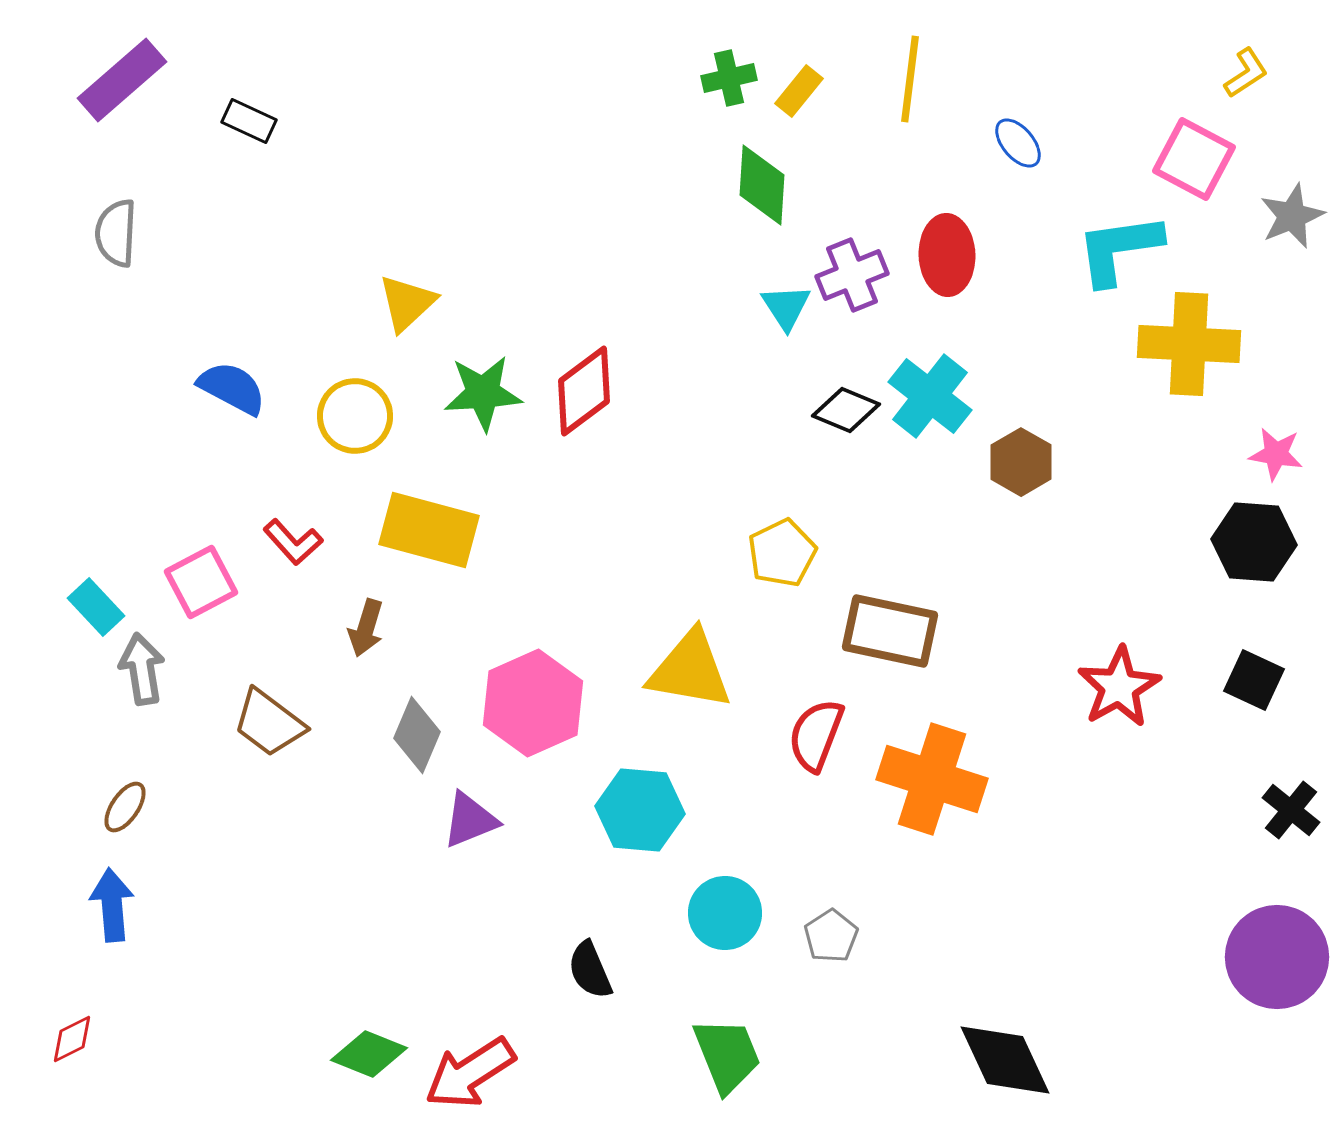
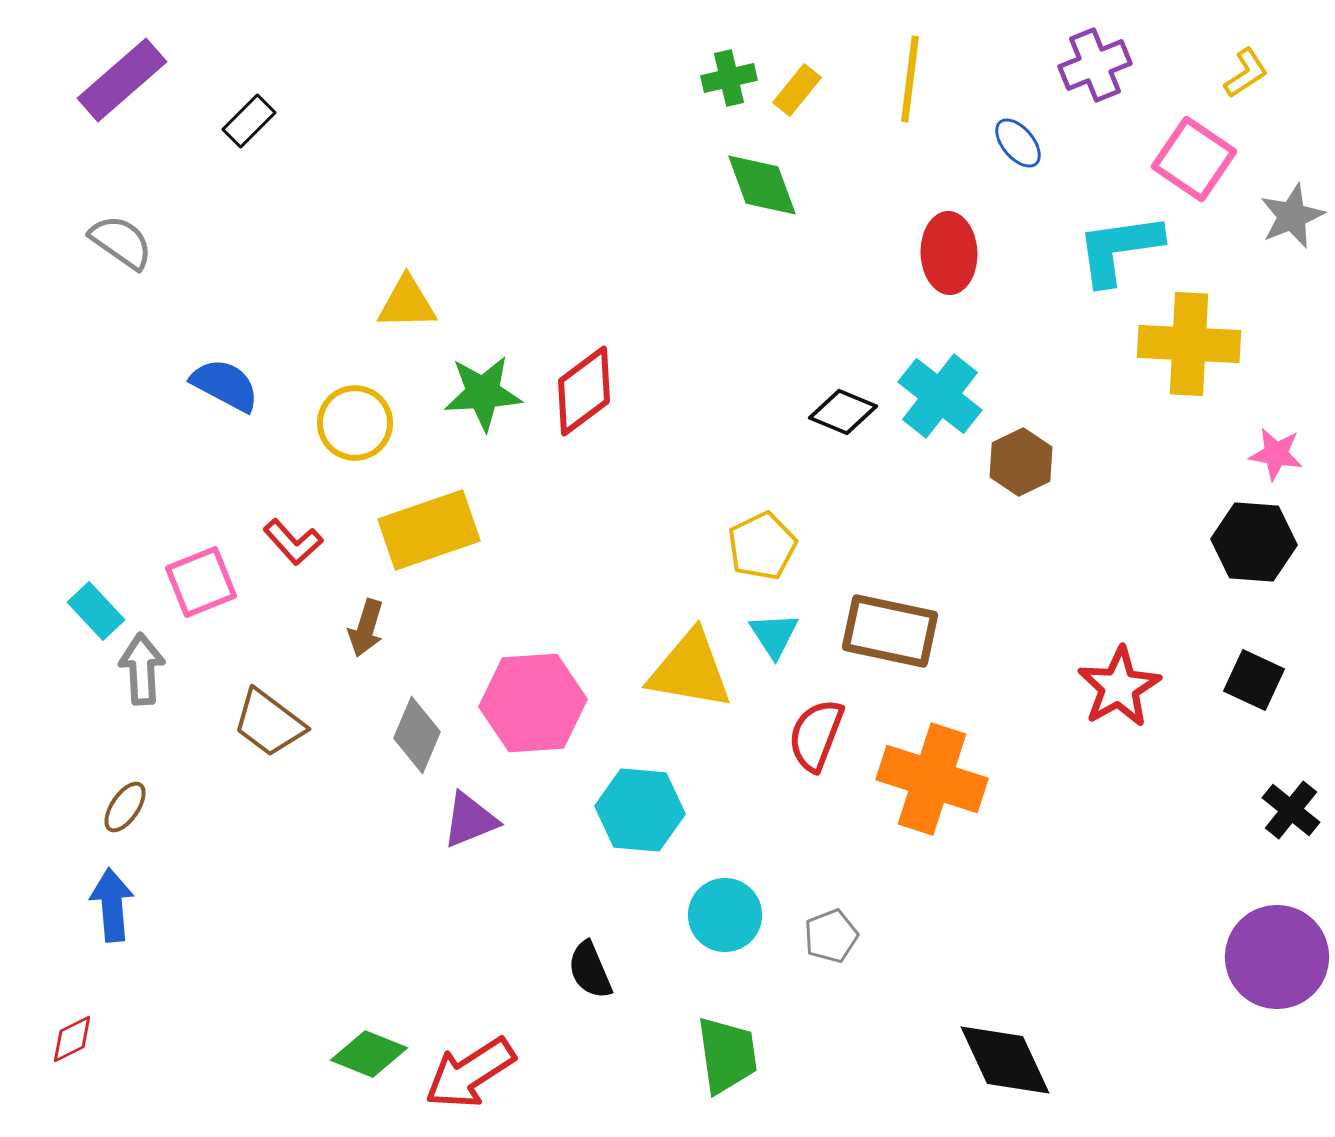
yellow rectangle at (799, 91): moved 2 px left, 1 px up
black rectangle at (249, 121): rotated 70 degrees counterclockwise
pink square at (1194, 159): rotated 6 degrees clockwise
green diamond at (762, 185): rotated 24 degrees counterclockwise
gray semicircle at (116, 233): moved 5 px right, 9 px down; rotated 122 degrees clockwise
red ellipse at (947, 255): moved 2 px right, 2 px up
purple cross at (852, 275): moved 243 px right, 210 px up
yellow triangle at (407, 303): rotated 42 degrees clockwise
cyan triangle at (786, 307): moved 12 px left, 328 px down
blue semicircle at (232, 388): moved 7 px left, 3 px up
cyan cross at (930, 396): moved 10 px right
black diamond at (846, 410): moved 3 px left, 2 px down
yellow circle at (355, 416): moved 7 px down
brown hexagon at (1021, 462): rotated 4 degrees clockwise
yellow rectangle at (429, 530): rotated 34 degrees counterclockwise
yellow pentagon at (782, 553): moved 20 px left, 7 px up
pink square at (201, 582): rotated 6 degrees clockwise
cyan rectangle at (96, 607): moved 4 px down
gray arrow at (142, 669): rotated 6 degrees clockwise
pink hexagon at (533, 703): rotated 20 degrees clockwise
cyan circle at (725, 913): moved 2 px down
gray pentagon at (831, 936): rotated 12 degrees clockwise
green trapezoid at (727, 1055): rotated 14 degrees clockwise
